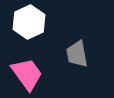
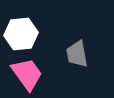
white hexagon: moved 8 px left, 12 px down; rotated 20 degrees clockwise
